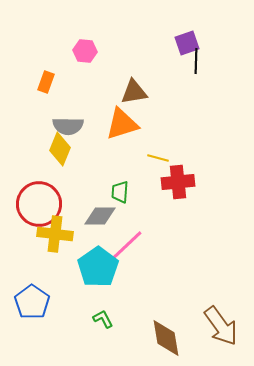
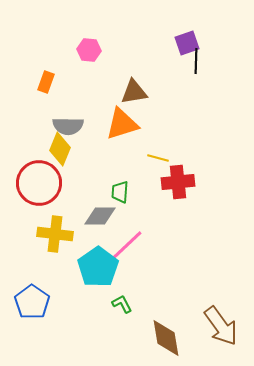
pink hexagon: moved 4 px right, 1 px up
red circle: moved 21 px up
green L-shape: moved 19 px right, 15 px up
